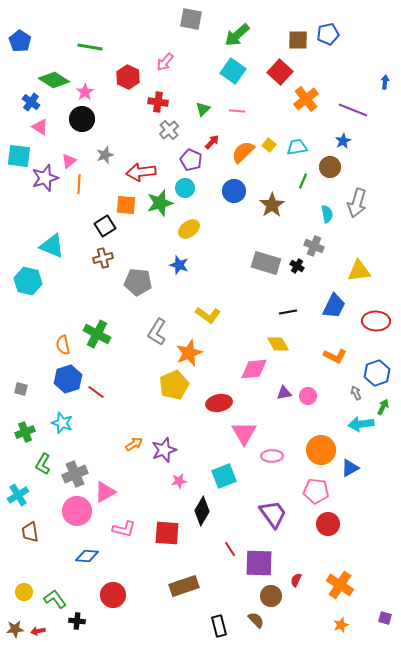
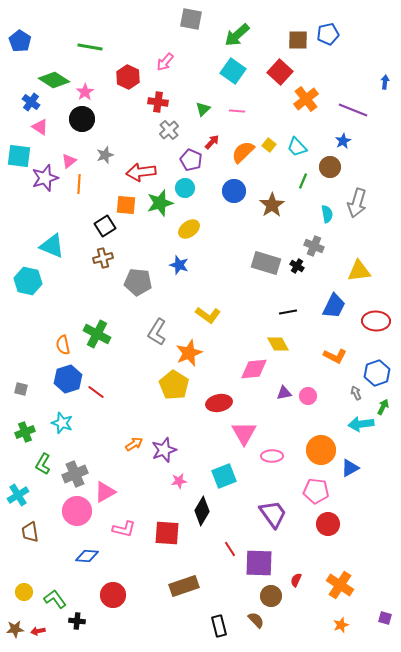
cyan trapezoid at (297, 147): rotated 125 degrees counterclockwise
yellow pentagon at (174, 385): rotated 16 degrees counterclockwise
